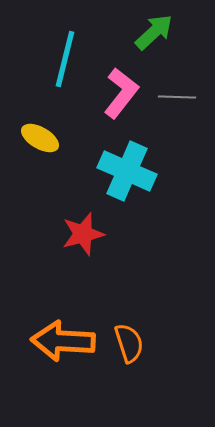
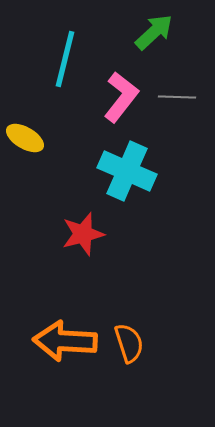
pink L-shape: moved 4 px down
yellow ellipse: moved 15 px left
orange arrow: moved 2 px right
